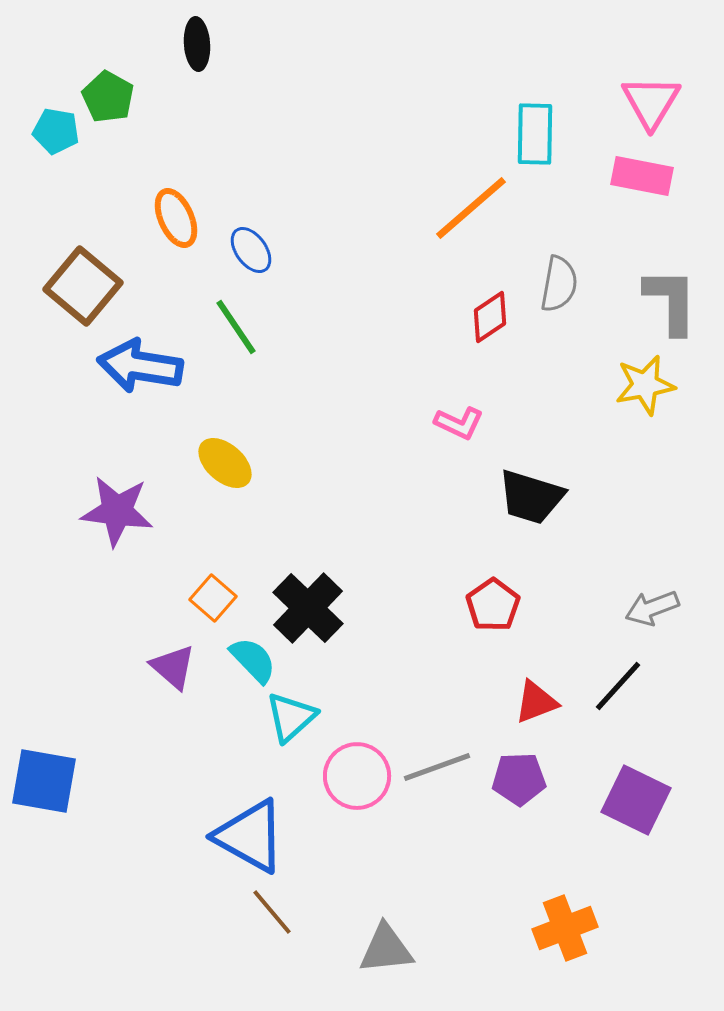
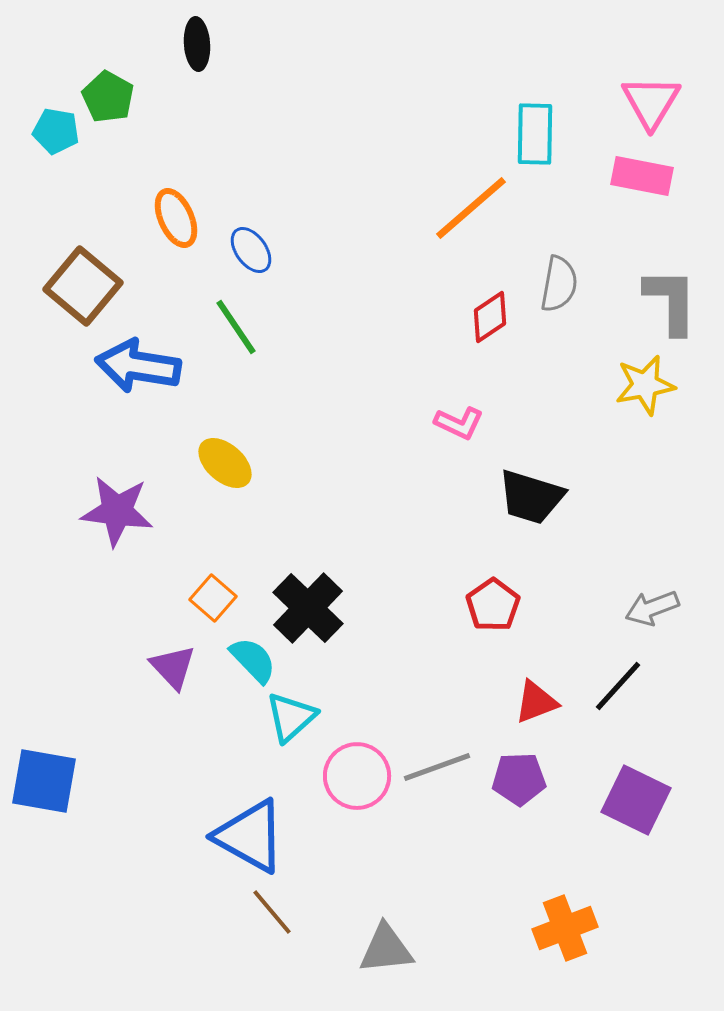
blue arrow: moved 2 px left
purple triangle: rotated 6 degrees clockwise
